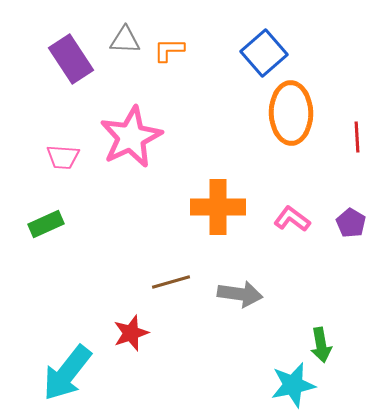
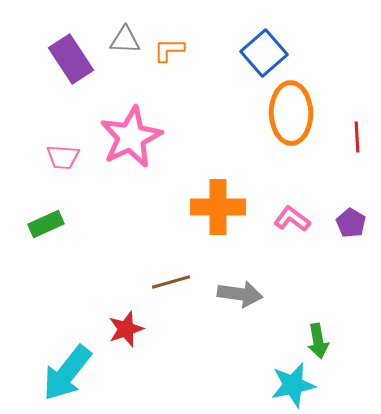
red star: moved 5 px left, 4 px up
green arrow: moved 3 px left, 4 px up
